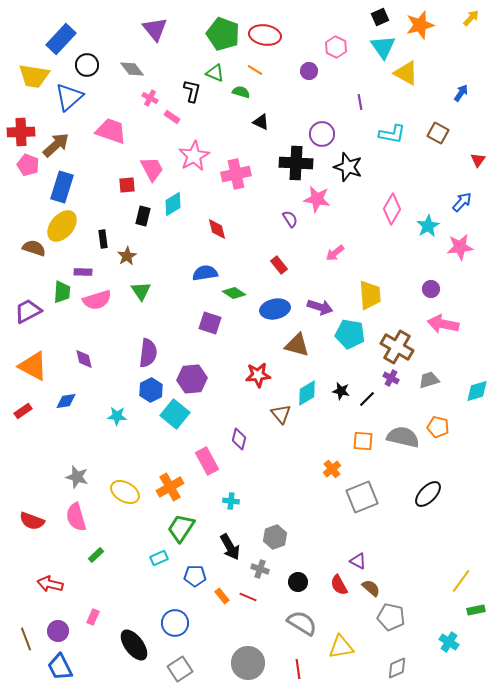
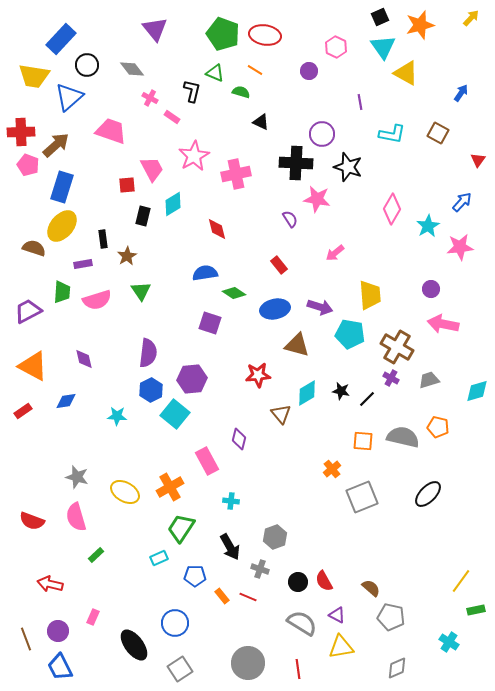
purple rectangle at (83, 272): moved 8 px up; rotated 12 degrees counterclockwise
purple triangle at (358, 561): moved 21 px left, 54 px down
red semicircle at (339, 585): moved 15 px left, 4 px up
